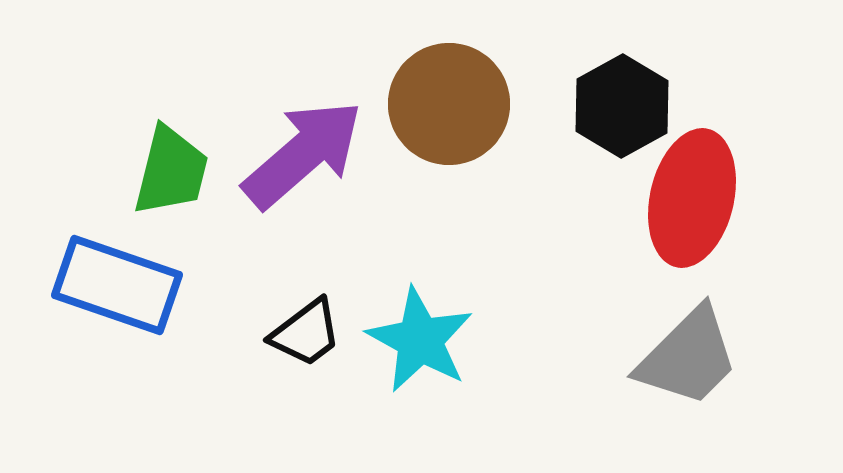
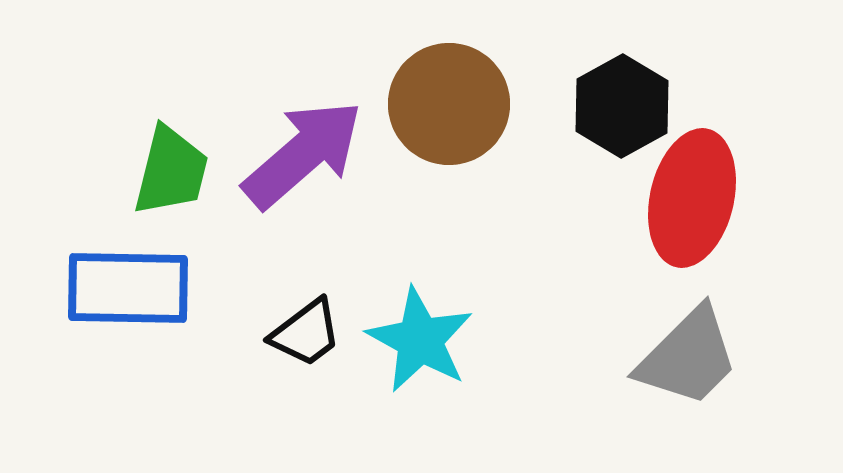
blue rectangle: moved 11 px right, 3 px down; rotated 18 degrees counterclockwise
